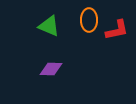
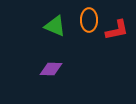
green triangle: moved 6 px right
